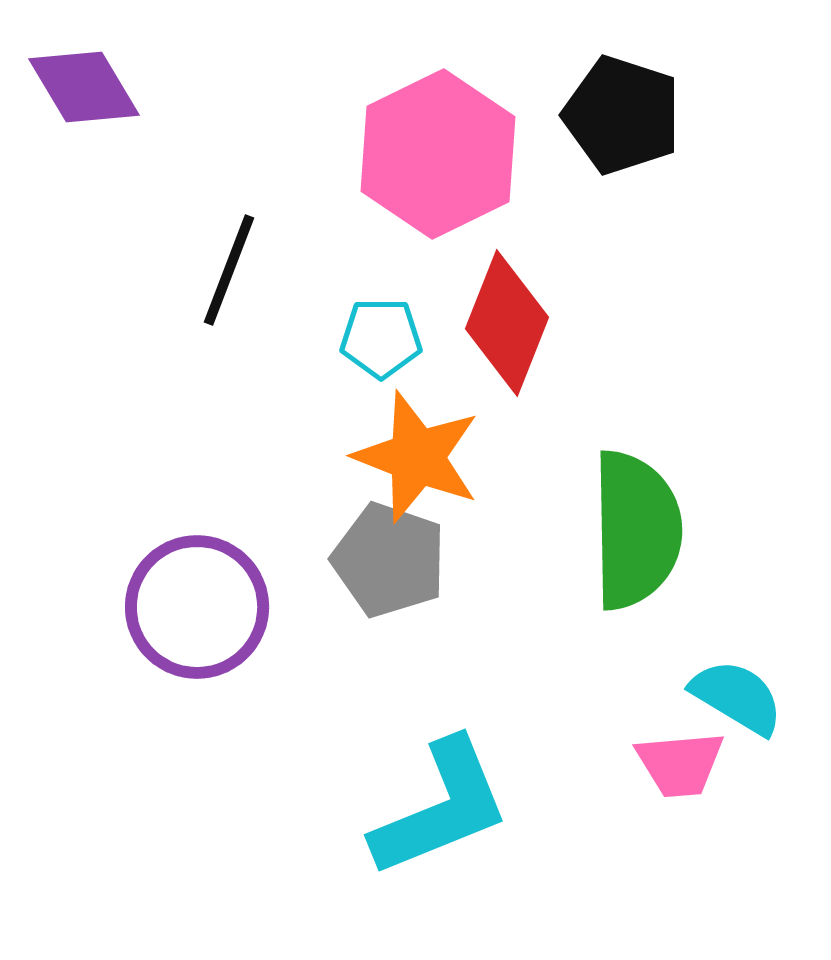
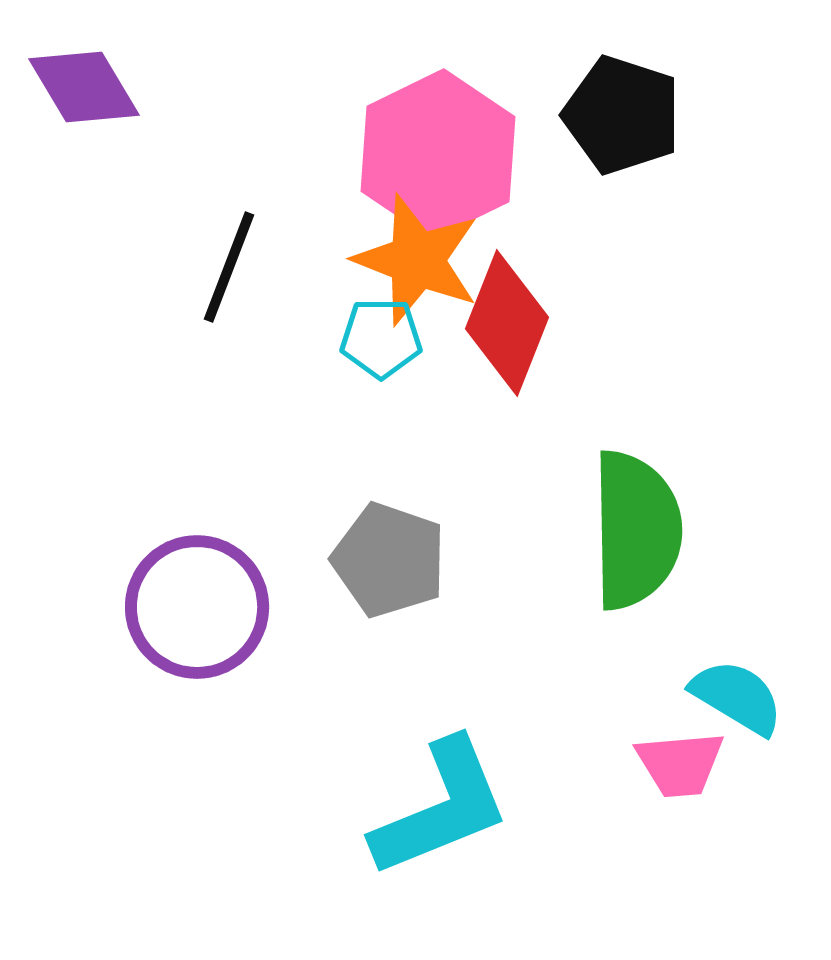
black line: moved 3 px up
orange star: moved 197 px up
